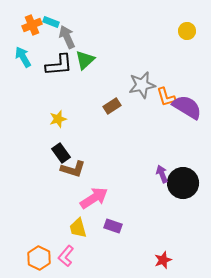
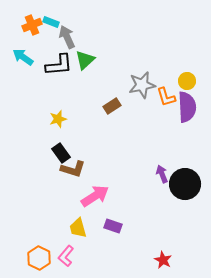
yellow circle: moved 50 px down
cyan arrow: rotated 25 degrees counterclockwise
purple semicircle: rotated 56 degrees clockwise
black circle: moved 2 px right, 1 px down
pink arrow: moved 1 px right, 2 px up
red star: rotated 24 degrees counterclockwise
